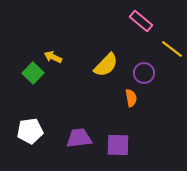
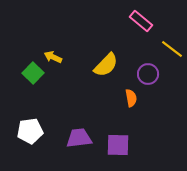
purple circle: moved 4 px right, 1 px down
